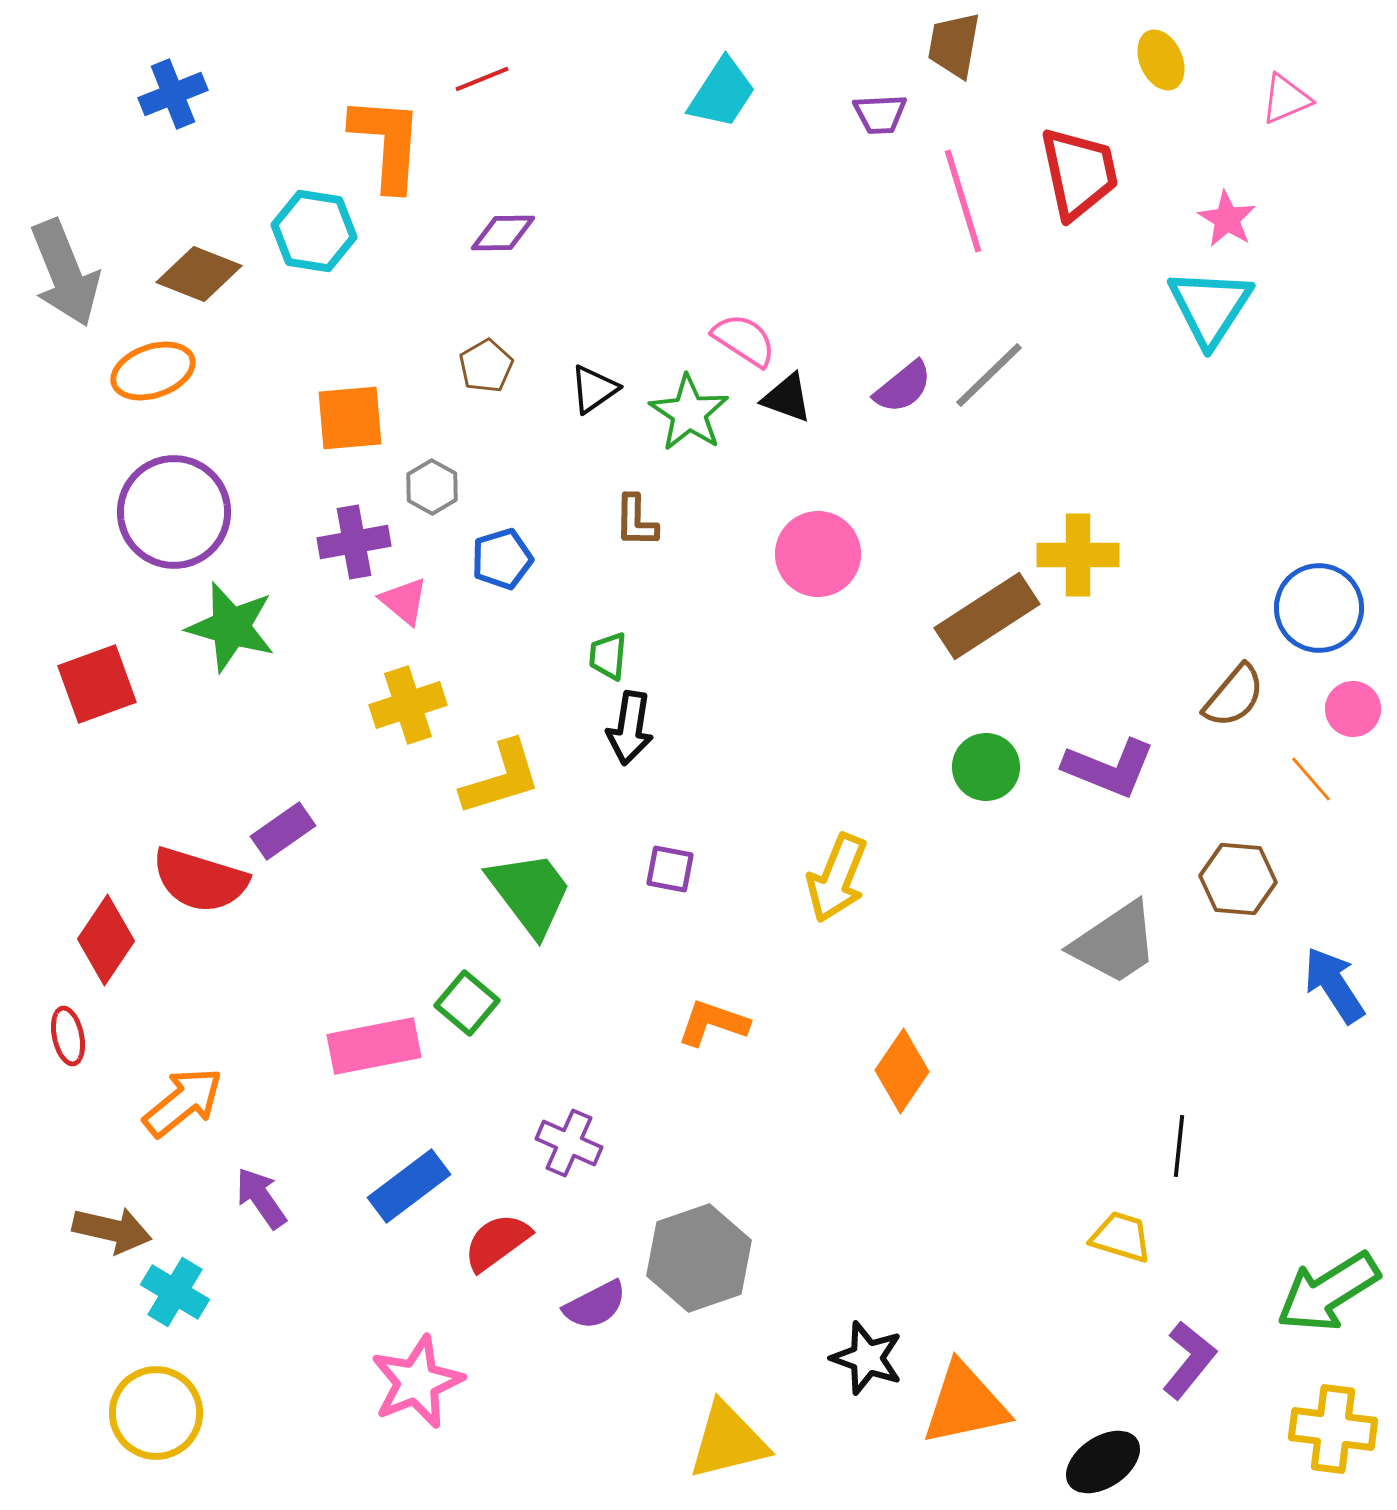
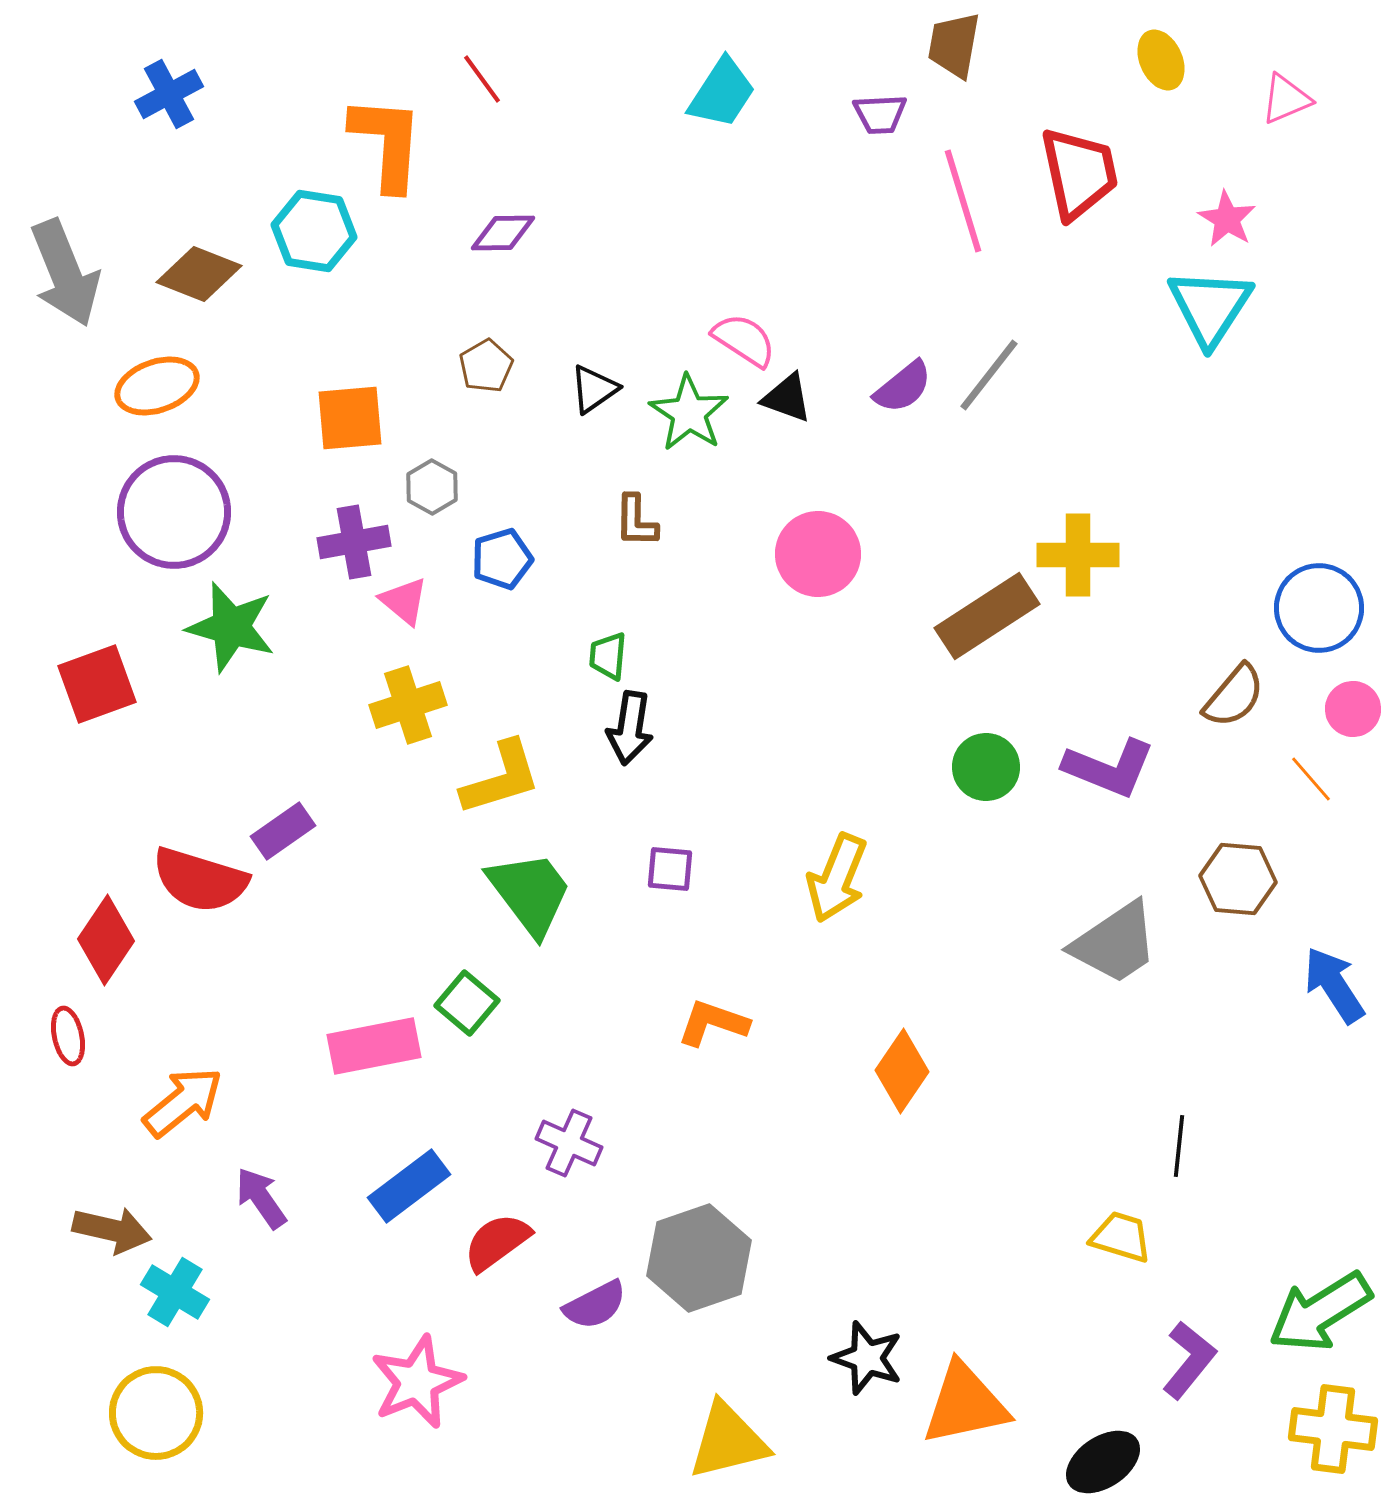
red line at (482, 79): rotated 76 degrees clockwise
blue cross at (173, 94): moved 4 px left; rotated 6 degrees counterclockwise
orange ellipse at (153, 371): moved 4 px right, 15 px down
gray line at (989, 375): rotated 8 degrees counterclockwise
purple square at (670, 869): rotated 6 degrees counterclockwise
green arrow at (1328, 1292): moved 8 px left, 20 px down
